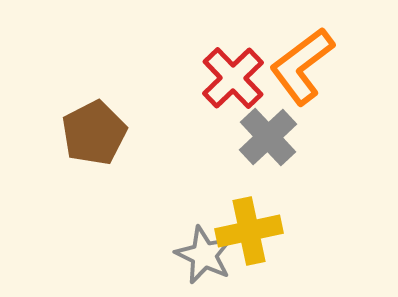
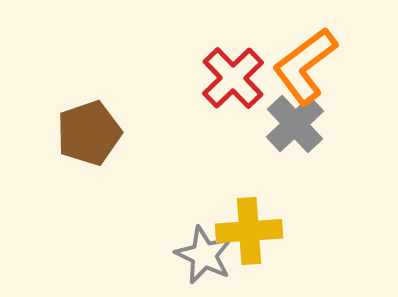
orange L-shape: moved 3 px right
brown pentagon: moved 5 px left; rotated 8 degrees clockwise
gray cross: moved 27 px right, 13 px up
yellow cross: rotated 8 degrees clockwise
